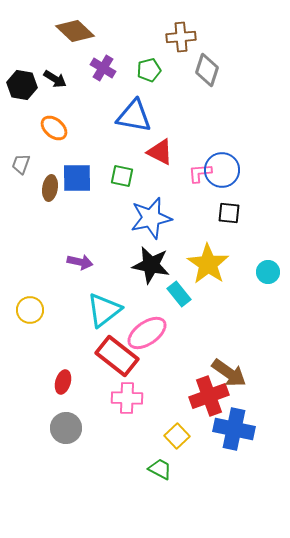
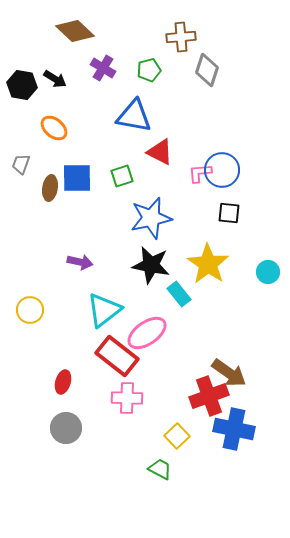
green square: rotated 30 degrees counterclockwise
